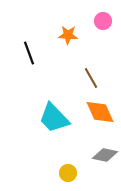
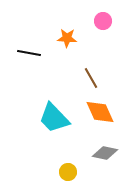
orange star: moved 1 px left, 3 px down
black line: rotated 60 degrees counterclockwise
gray diamond: moved 2 px up
yellow circle: moved 1 px up
